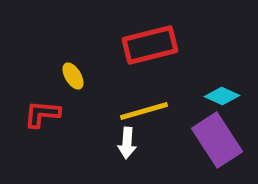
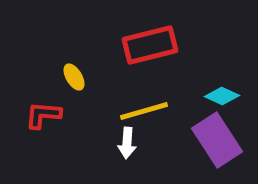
yellow ellipse: moved 1 px right, 1 px down
red L-shape: moved 1 px right, 1 px down
